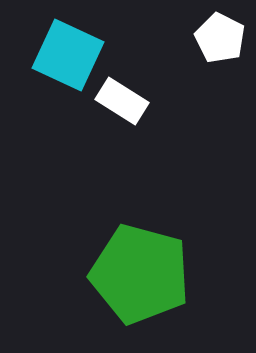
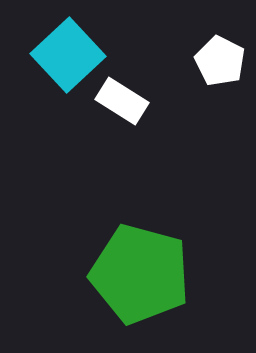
white pentagon: moved 23 px down
cyan square: rotated 22 degrees clockwise
